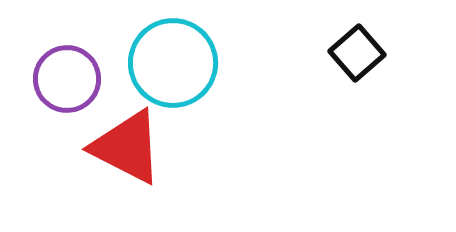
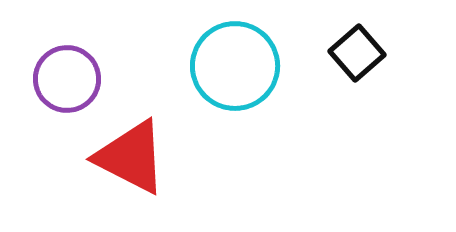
cyan circle: moved 62 px right, 3 px down
red triangle: moved 4 px right, 10 px down
